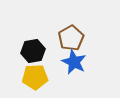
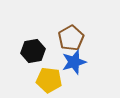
blue star: rotated 30 degrees clockwise
yellow pentagon: moved 14 px right, 3 px down; rotated 10 degrees clockwise
